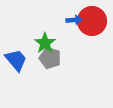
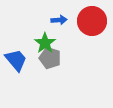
blue arrow: moved 15 px left
